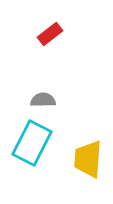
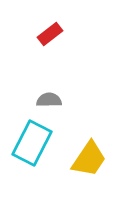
gray semicircle: moved 6 px right
yellow trapezoid: moved 1 px right; rotated 150 degrees counterclockwise
